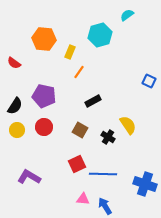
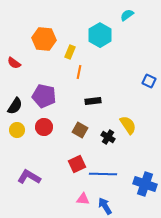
cyan hexagon: rotated 15 degrees counterclockwise
orange line: rotated 24 degrees counterclockwise
black rectangle: rotated 21 degrees clockwise
